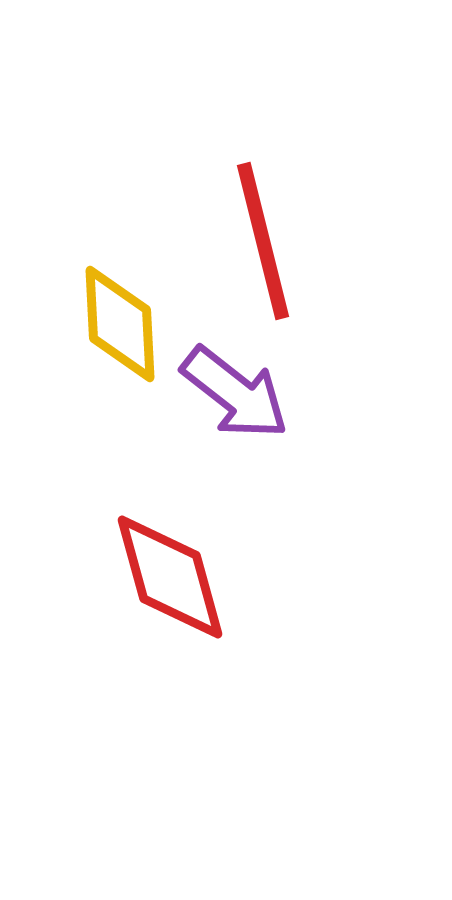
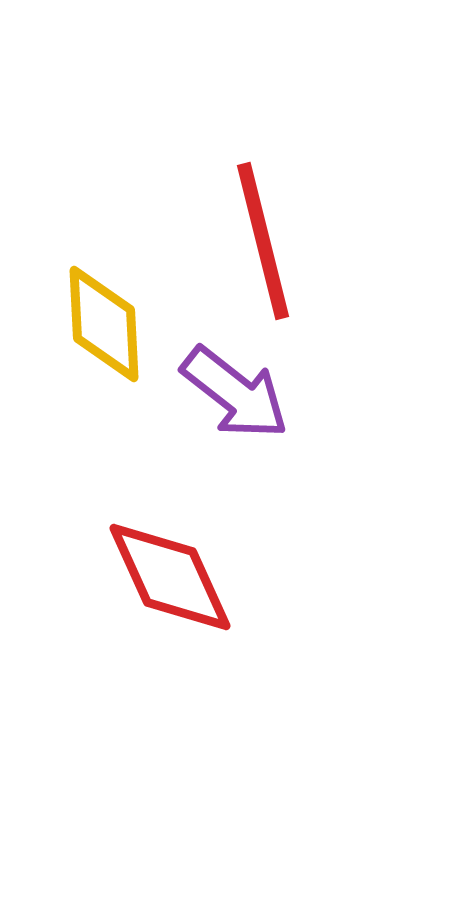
yellow diamond: moved 16 px left
red diamond: rotated 9 degrees counterclockwise
